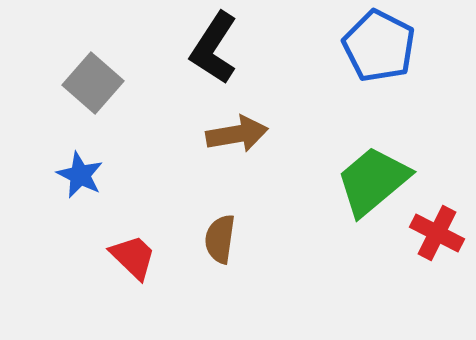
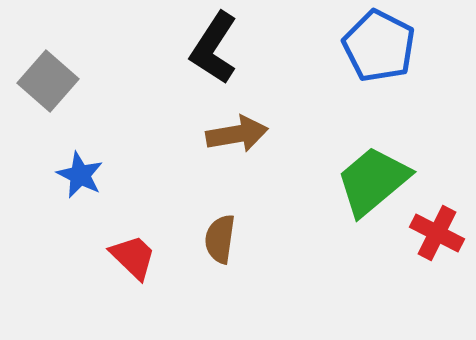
gray square: moved 45 px left, 2 px up
